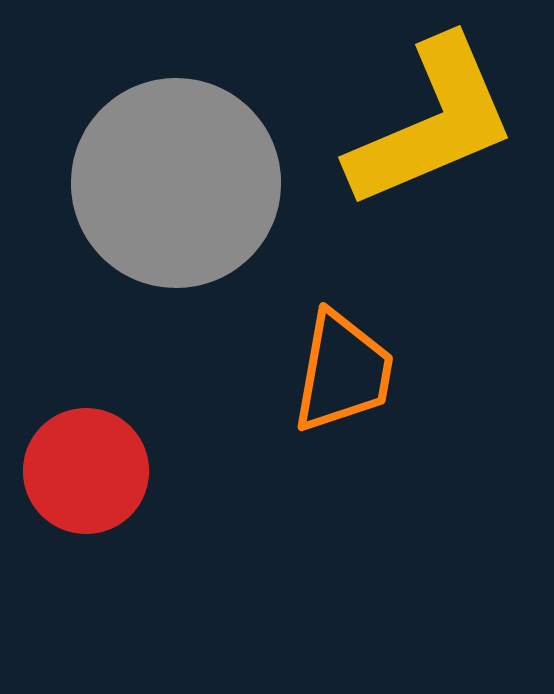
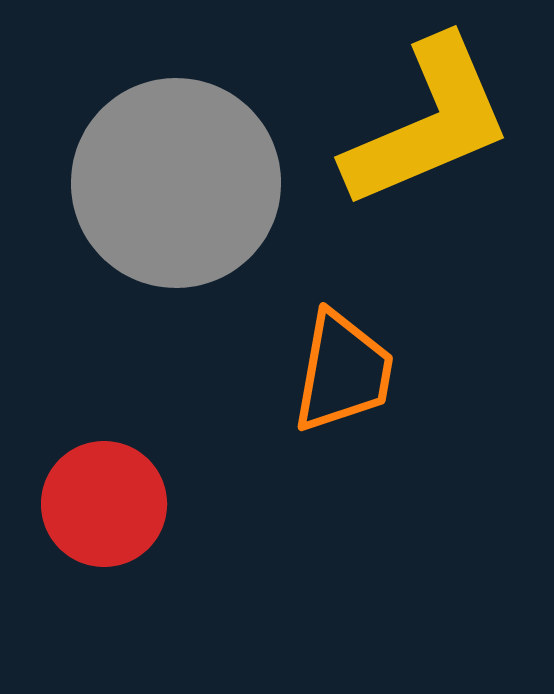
yellow L-shape: moved 4 px left
red circle: moved 18 px right, 33 px down
